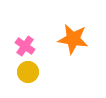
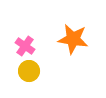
yellow circle: moved 1 px right, 1 px up
